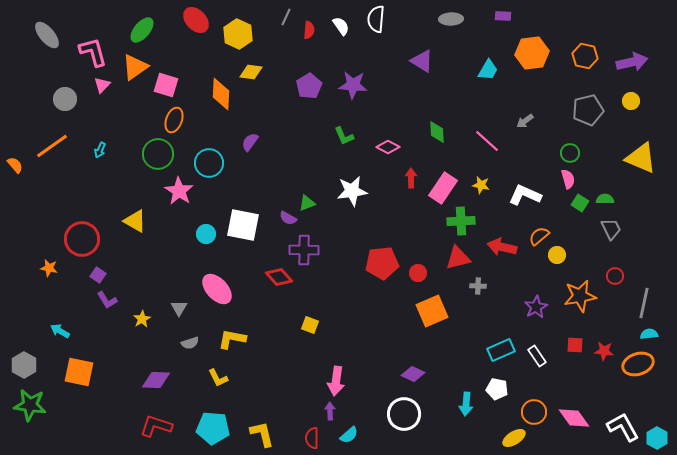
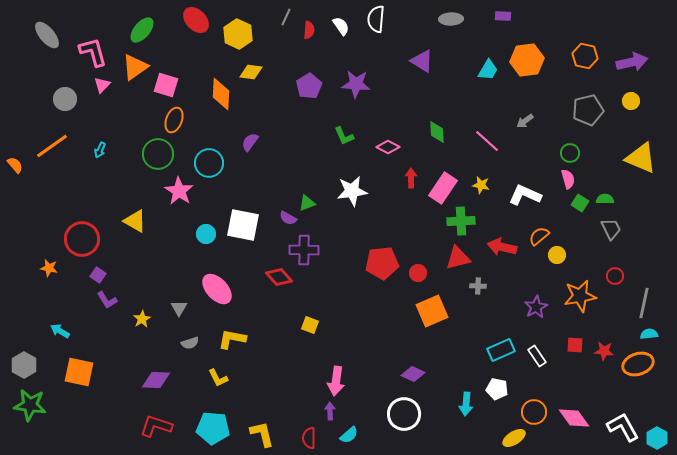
orange hexagon at (532, 53): moved 5 px left, 7 px down
purple star at (353, 85): moved 3 px right, 1 px up
red semicircle at (312, 438): moved 3 px left
